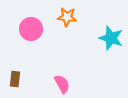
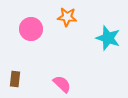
cyan star: moved 3 px left
pink semicircle: rotated 18 degrees counterclockwise
